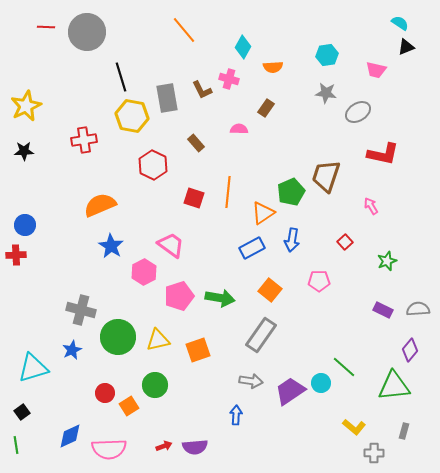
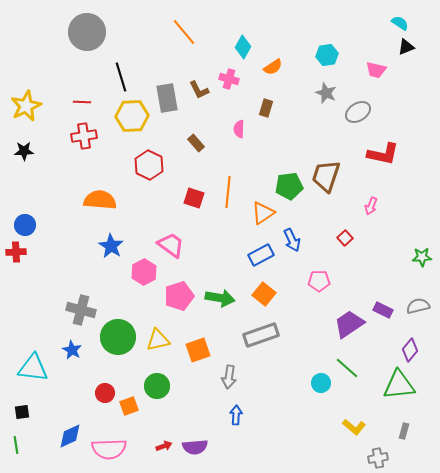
red line at (46, 27): moved 36 px right, 75 px down
orange line at (184, 30): moved 2 px down
orange semicircle at (273, 67): rotated 30 degrees counterclockwise
brown L-shape at (202, 90): moved 3 px left
gray star at (326, 93): rotated 15 degrees clockwise
brown rectangle at (266, 108): rotated 18 degrees counterclockwise
yellow hexagon at (132, 116): rotated 12 degrees counterclockwise
pink semicircle at (239, 129): rotated 90 degrees counterclockwise
red cross at (84, 140): moved 4 px up
red hexagon at (153, 165): moved 4 px left
green pentagon at (291, 192): moved 2 px left, 6 px up; rotated 16 degrees clockwise
orange semicircle at (100, 205): moved 5 px up; rotated 28 degrees clockwise
pink arrow at (371, 206): rotated 126 degrees counterclockwise
blue arrow at (292, 240): rotated 35 degrees counterclockwise
red square at (345, 242): moved 4 px up
blue rectangle at (252, 248): moved 9 px right, 7 px down
red cross at (16, 255): moved 3 px up
green star at (387, 261): moved 35 px right, 4 px up; rotated 18 degrees clockwise
orange square at (270, 290): moved 6 px left, 4 px down
gray semicircle at (418, 309): moved 3 px up; rotated 10 degrees counterclockwise
gray rectangle at (261, 335): rotated 36 degrees clockwise
blue star at (72, 350): rotated 18 degrees counterclockwise
green line at (344, 367): moved 3 px right, 1 px down
cyan triangle at (33, 368): rotated 24 degrees clockwise
gray arrow at (251, 381): moved 22 px left, 4 px up; rotated 90 degrees clockwise
green circle at (155, 385): moved 2 px right, 1 px down
green triangle at (394, 386): moved 5 px right, 1 px up
purple trapezoid at (290, 391): moved 59 px right, 67 px up
orange square at (129, 406): rotated 12 degrees clockwise
black square at (22, 412): rotated 28 degrees clockwise
gray cross at (374, 453): moved 4 px right, 5 px down; rotated 12 degrees counterclockwise
